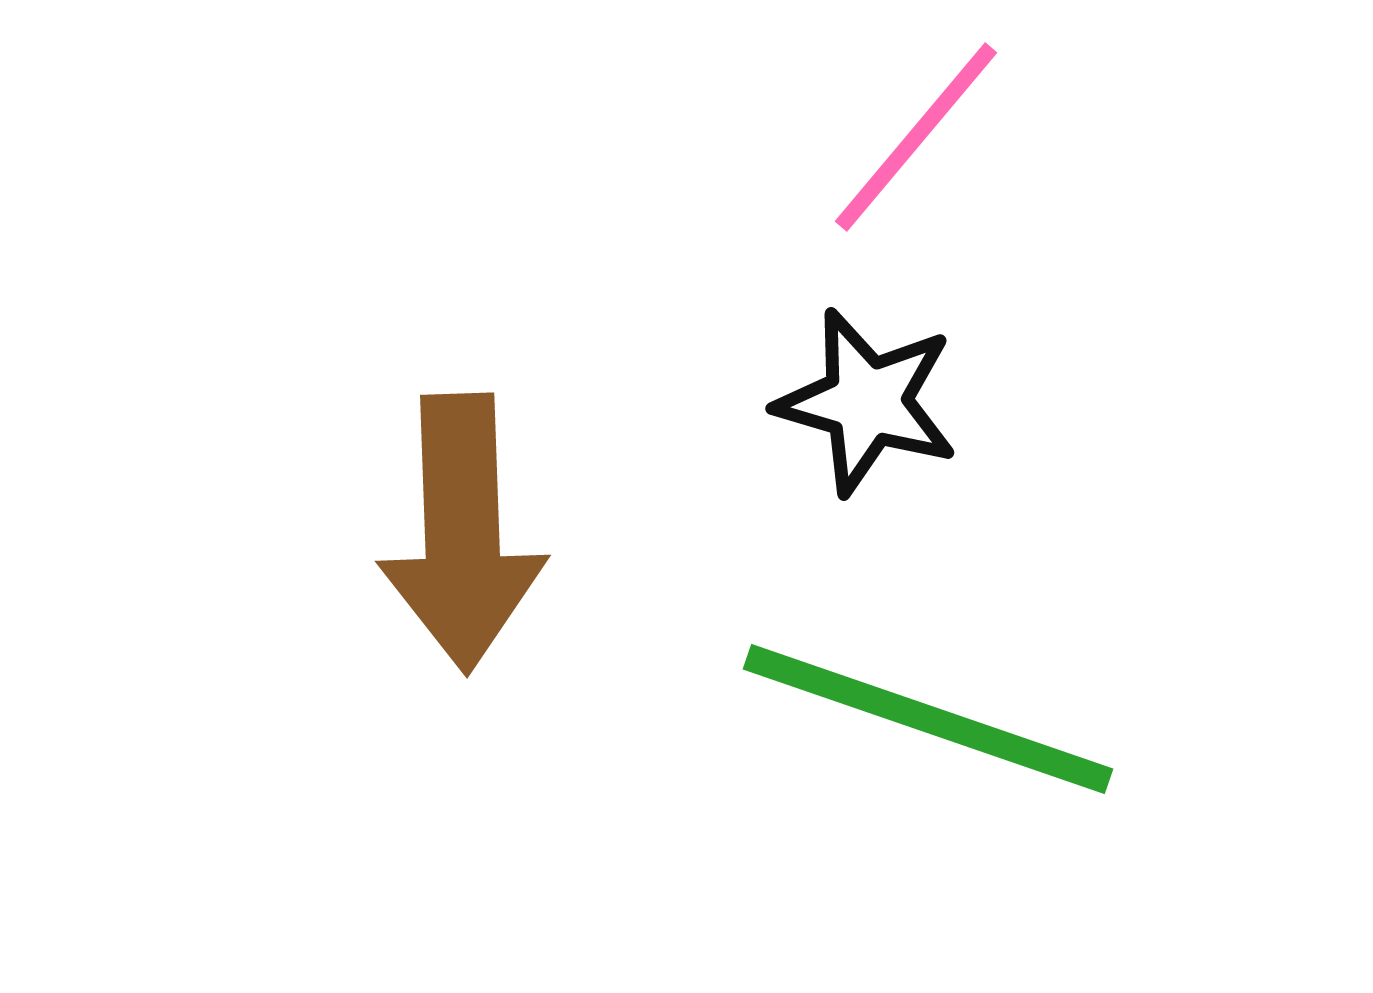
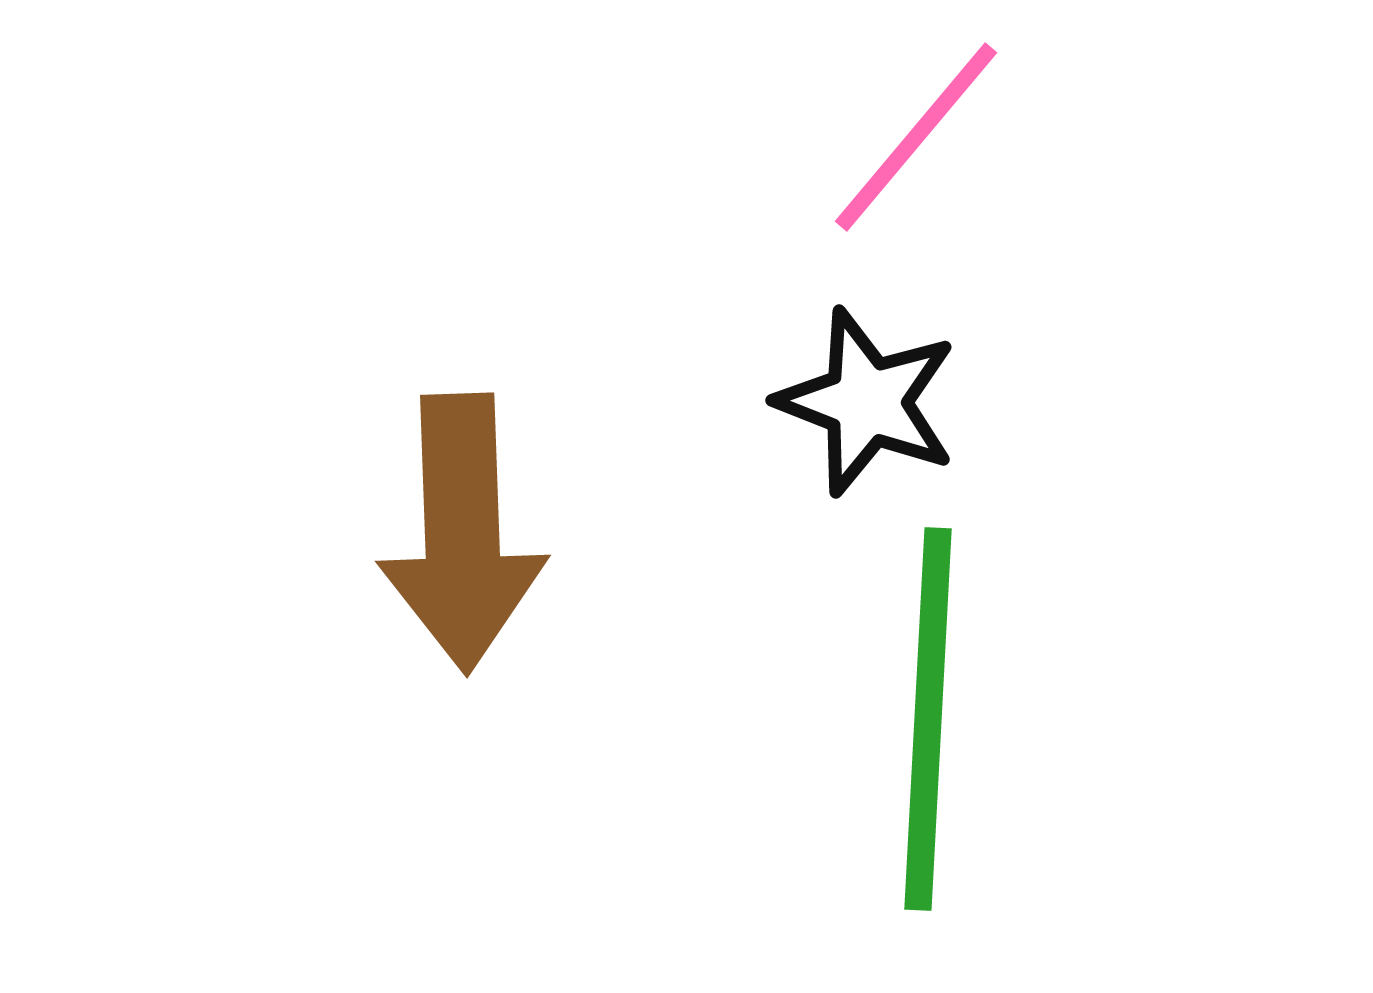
black star: rotated 5 degrees clockwise
green line: rotated 74 degrees clockwise
